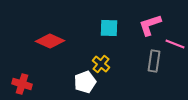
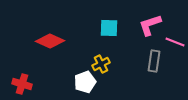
pink line: moved 2 px up
yellow cross: rotated 24 degrees clockwise
